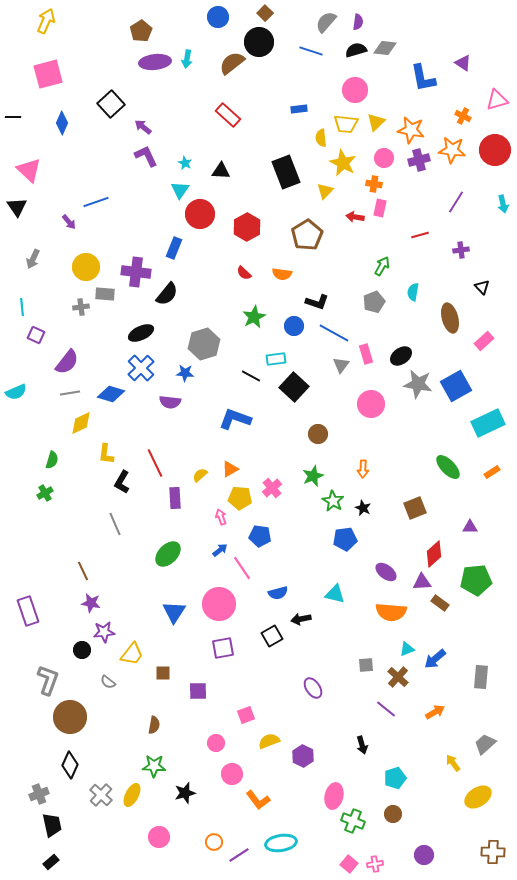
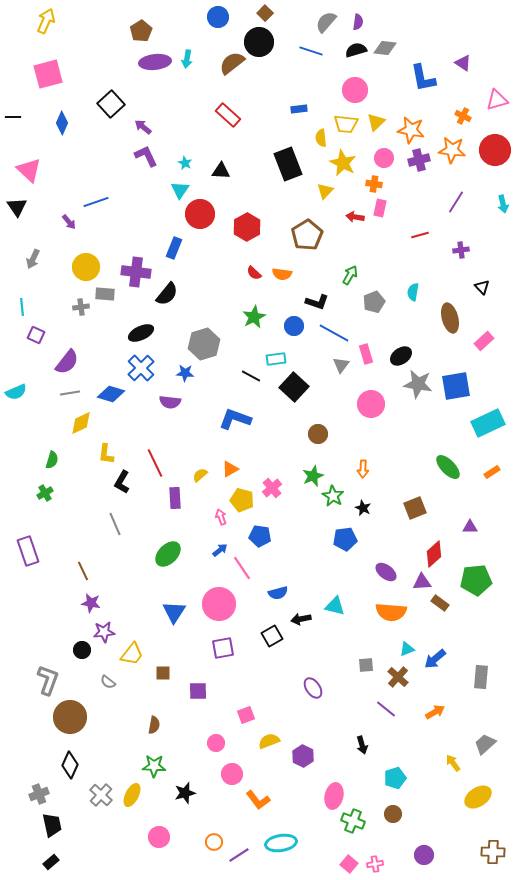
black rectangle at (286, 172): moved 2 px right, 8 px up
green arrow at (382, 266): moved 32 px left, 9 px down
red semicircle at (244, 273): moved 10 px right
blue square at (456, 386): rotated 20 degrees clockwise
yellow pentagon at (240, 498): moved 2 px right, 2 px down; rotated 10 degrees clockwise
green star at (333, 501): moved 5 px up
cyan triangle at (335, 594): moved 12 px down
purple rectangle at (28, 611): moved 60 px up
